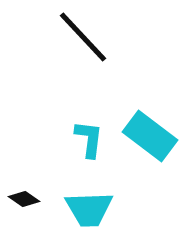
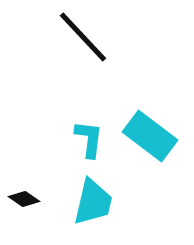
cyan trapezoid: moved 4 px right, 7 px up; rotated 75 degrees counterclockwise
